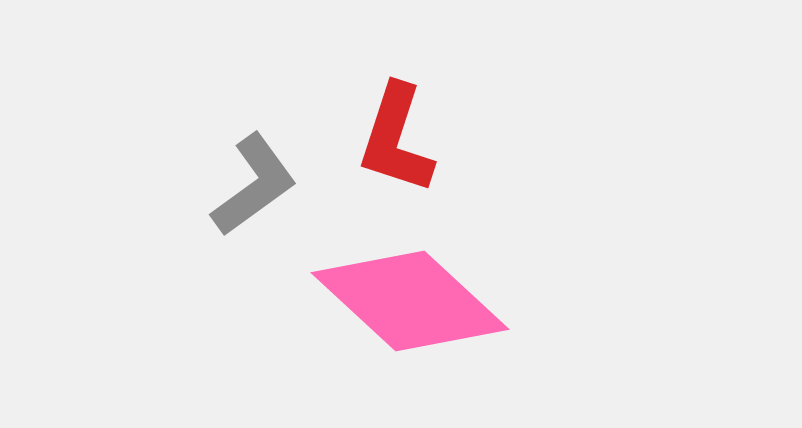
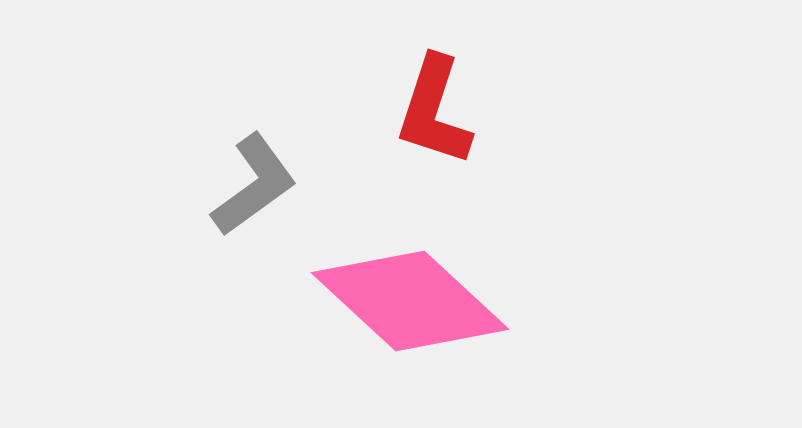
red L-shape: moved 38 px right, 28 px up
